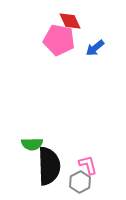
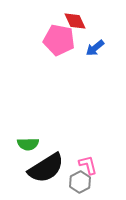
red diamond: moved 5 px right
green semicircle: moved 4 px left
black semicircle: moved 3 px left, 2 px down; rotated 60 degrees clockwise
